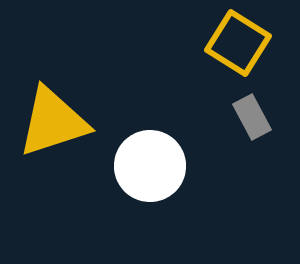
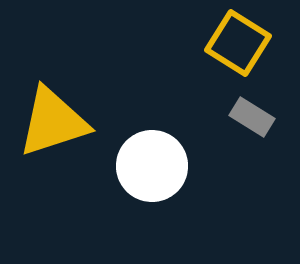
gray rectangle: rotated 30 degrees counterclockwise
white circle: moved 2 px right
